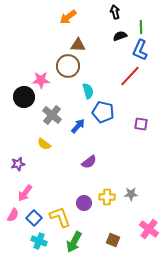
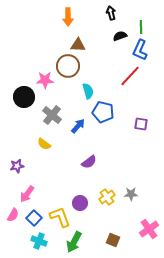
black arrow: moved 4 px left, 1 px down
orange arrow: rotated 54 degrees counterclockwise
pink star: moved 4 px right
purple star: moved 1 px left, 2 px down
pink arrow: moved 2 px right, 1 px down
yellow cross: rotated 35 degrees counterclockwise
purple circle: moved 4 px left
pink cross: rotated 18 degrees clockwise
